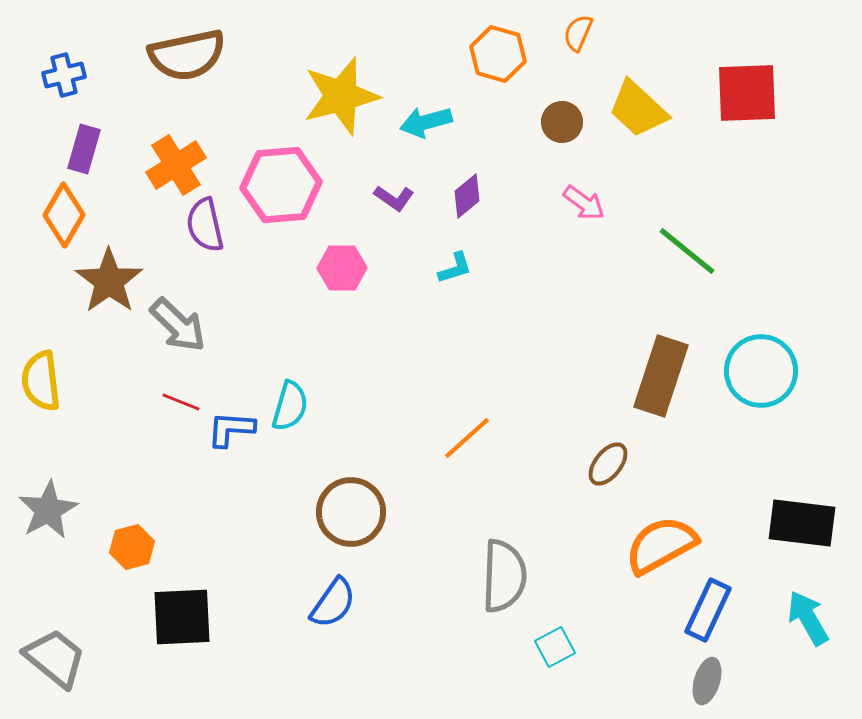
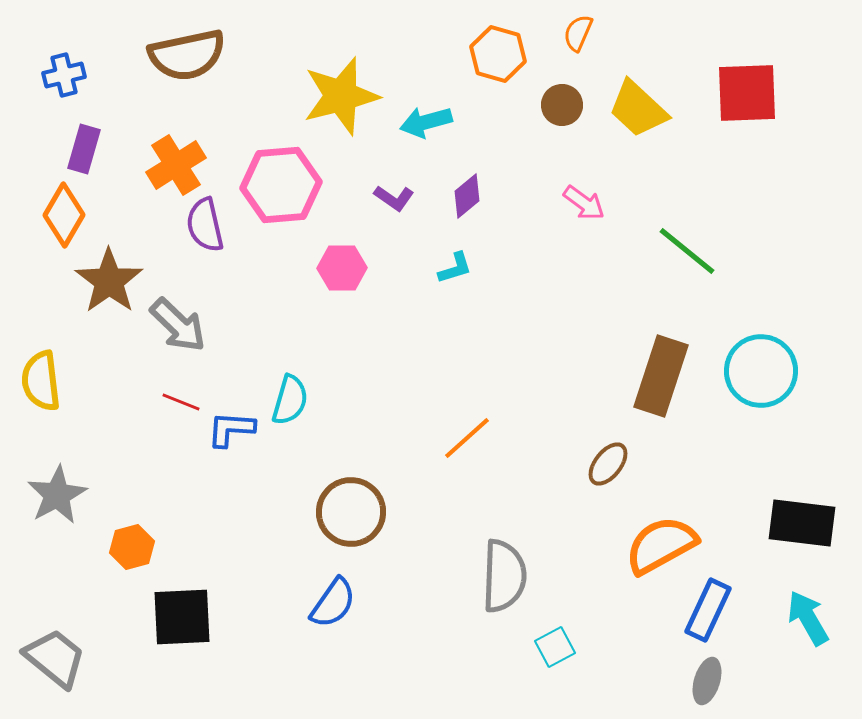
brown circle at (562, 122): moved 17 px up
cyan semicircle at (290, 406): moved 6 px up
gray star at (48, 510): moved 9 px right, 15 px up
